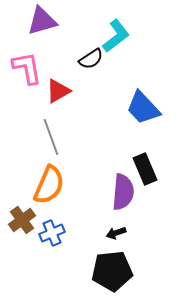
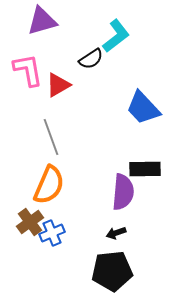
pink L-shape: moved 1 px right, 2 px down
red triangle: moved 6 px up
black rectangle: rotated 68 degrees counterclockwise
brown cross: moved 8 px right, 2 px down
